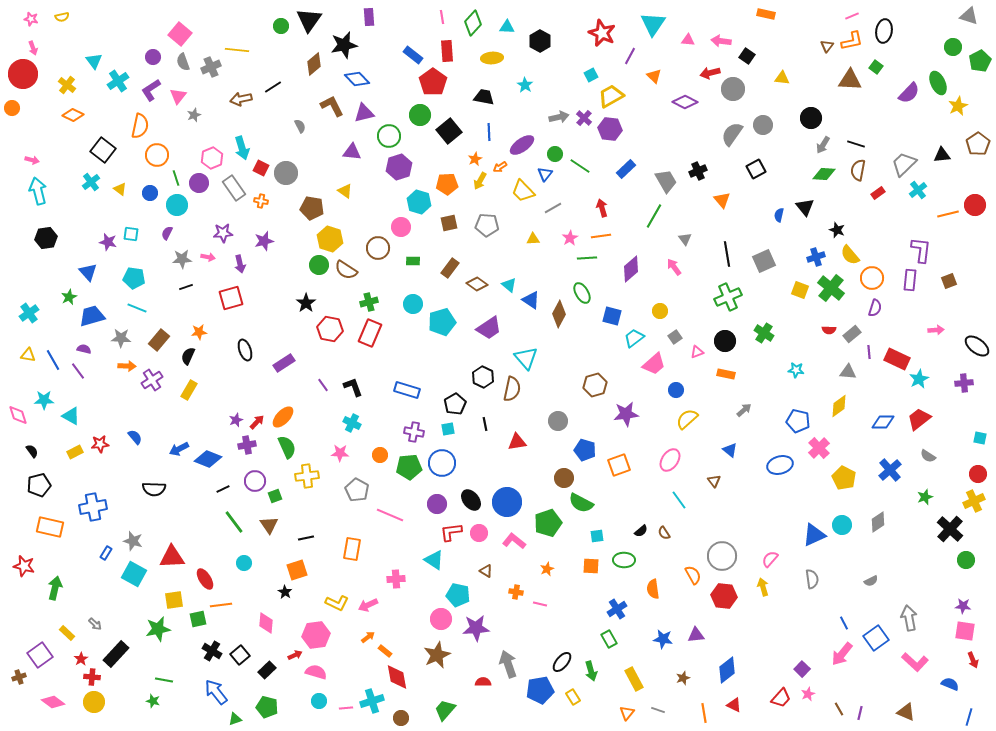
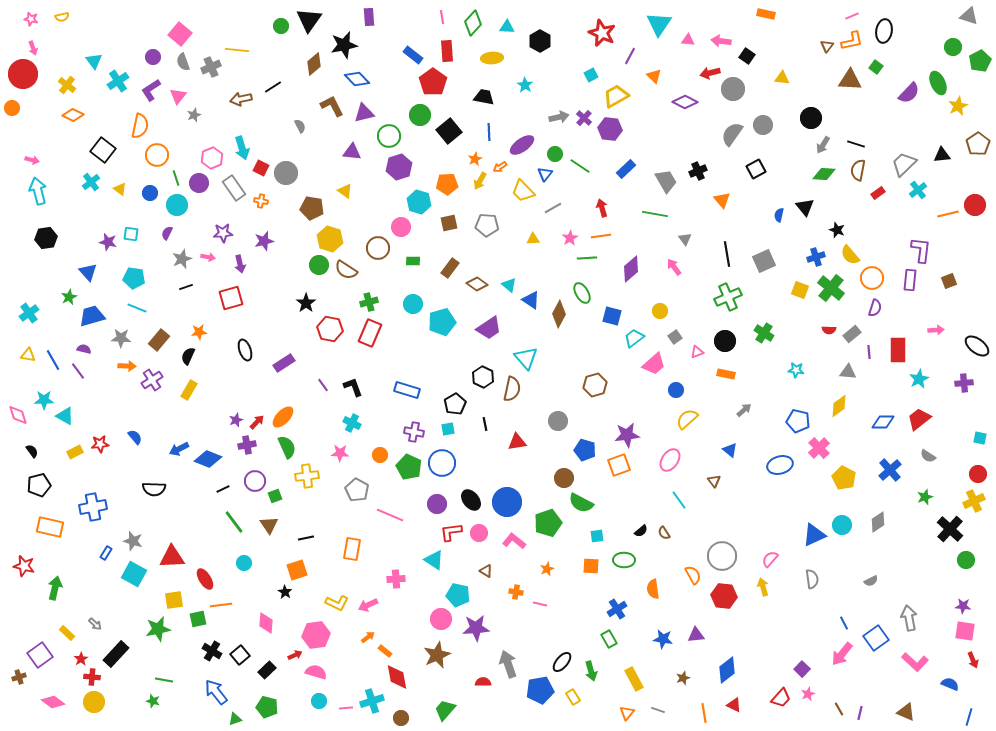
cyan triangle at (653, 24): moved 6 px right
yellow trapezoid at (611, 96): moved 5 px right
green line at (654, 216): moved 1 px right, 2 px up; rotated 70 degrees clockwise
gray star at (182, 259): rotated 18 degrees counterclockwise
red rectangle at (897, 359): moved 1 px right, 9 px up; rotated 65 degrees clockwise
purple star at (626, 414): moved 1 px right, 21 px down
cyan triangle at (71, 416): moved 6 px left
green pentagon at (409, 467): rotated 30 degrees clockwise
